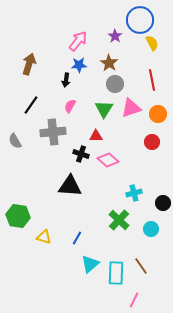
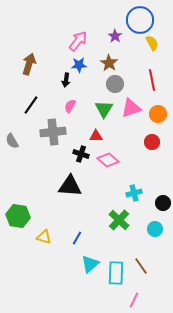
gray semicircle: moved 3 px left
cyan circle: moved 4 px right
